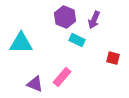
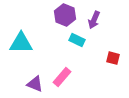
purple hexagon: moved 2 px up
